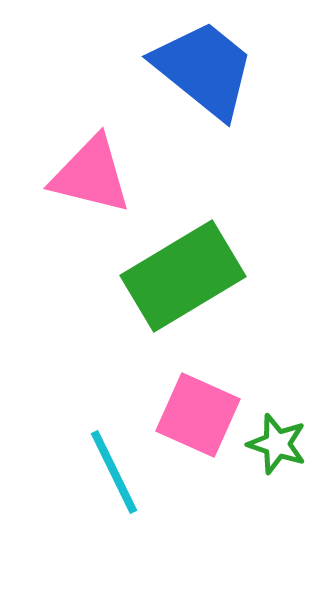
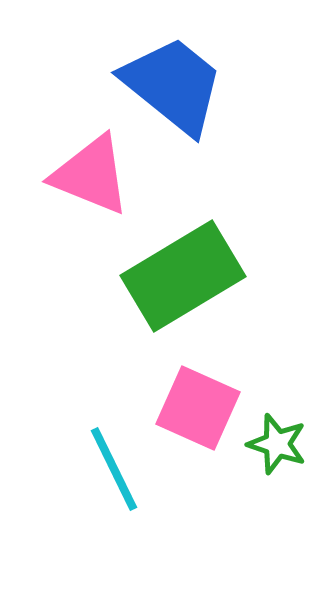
blue trapezoid: moved 31 px left, 16 px down
pink triangle: rotated 8 degrees clockwise
pink square: moved 7 px up
cyan line: moved 3 px up
